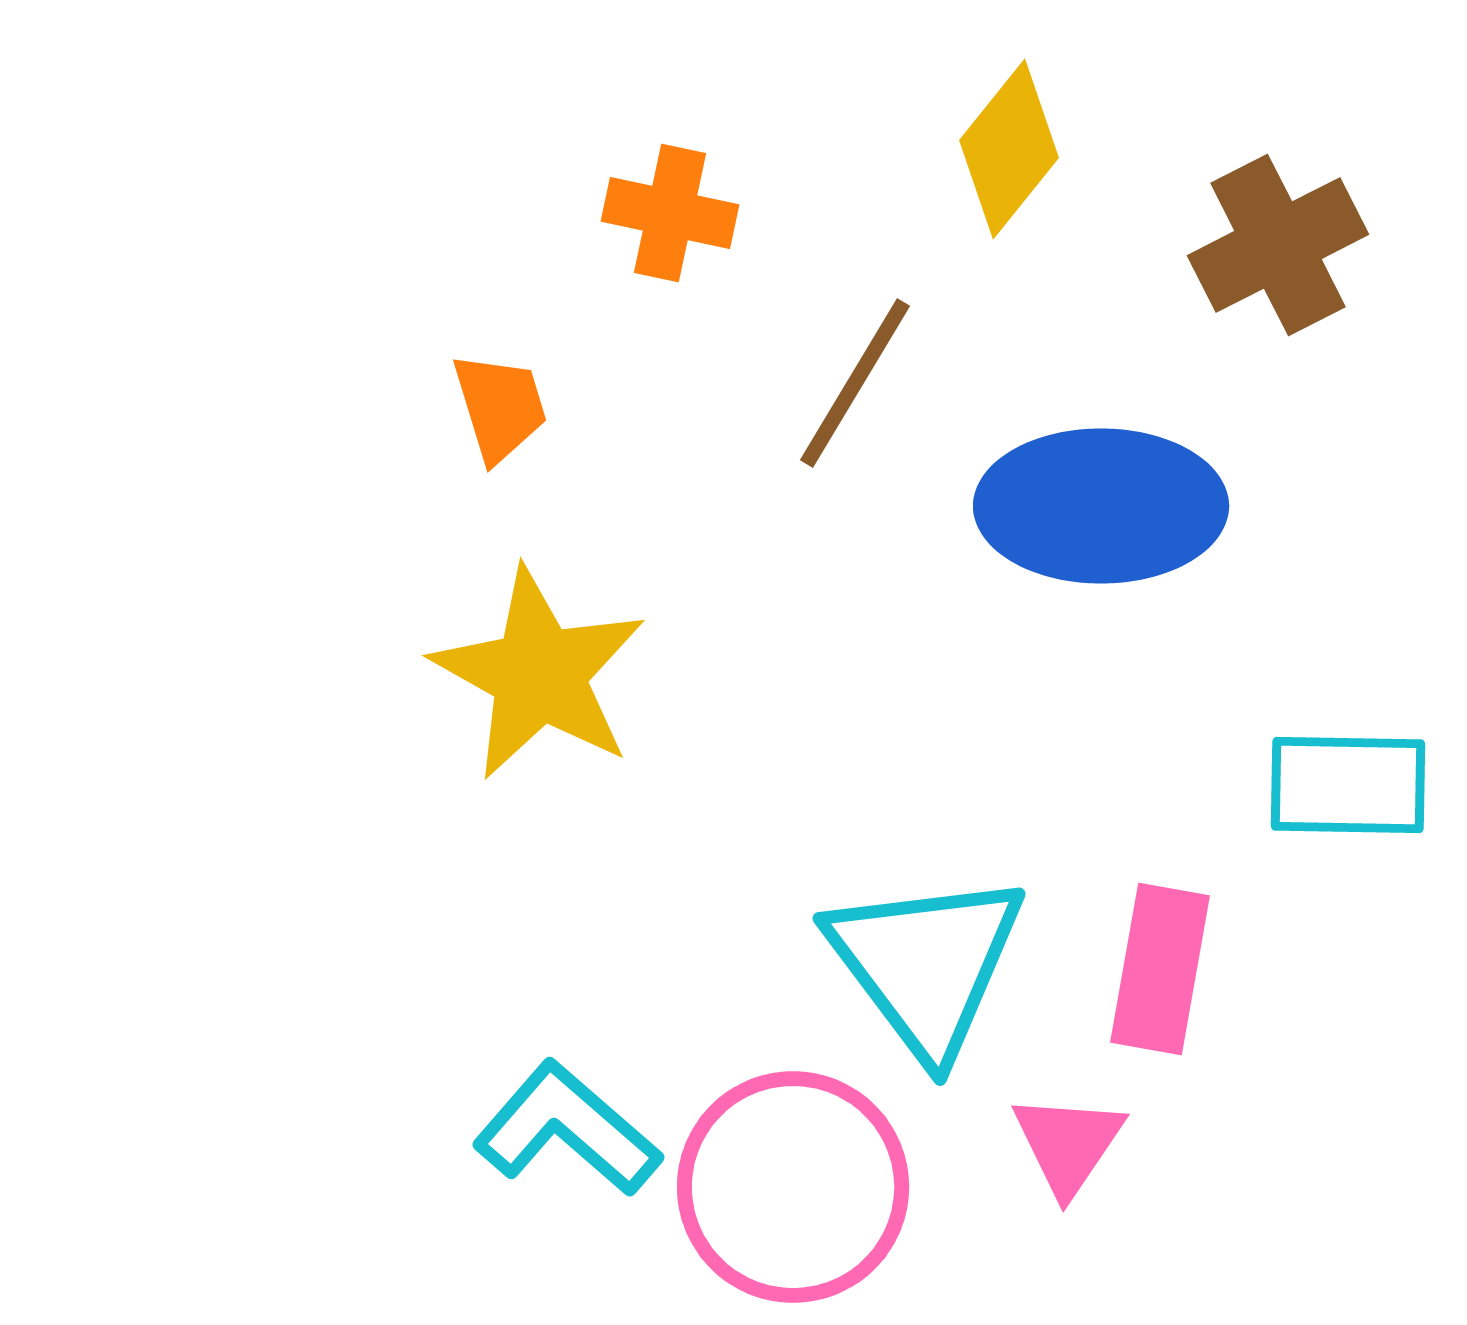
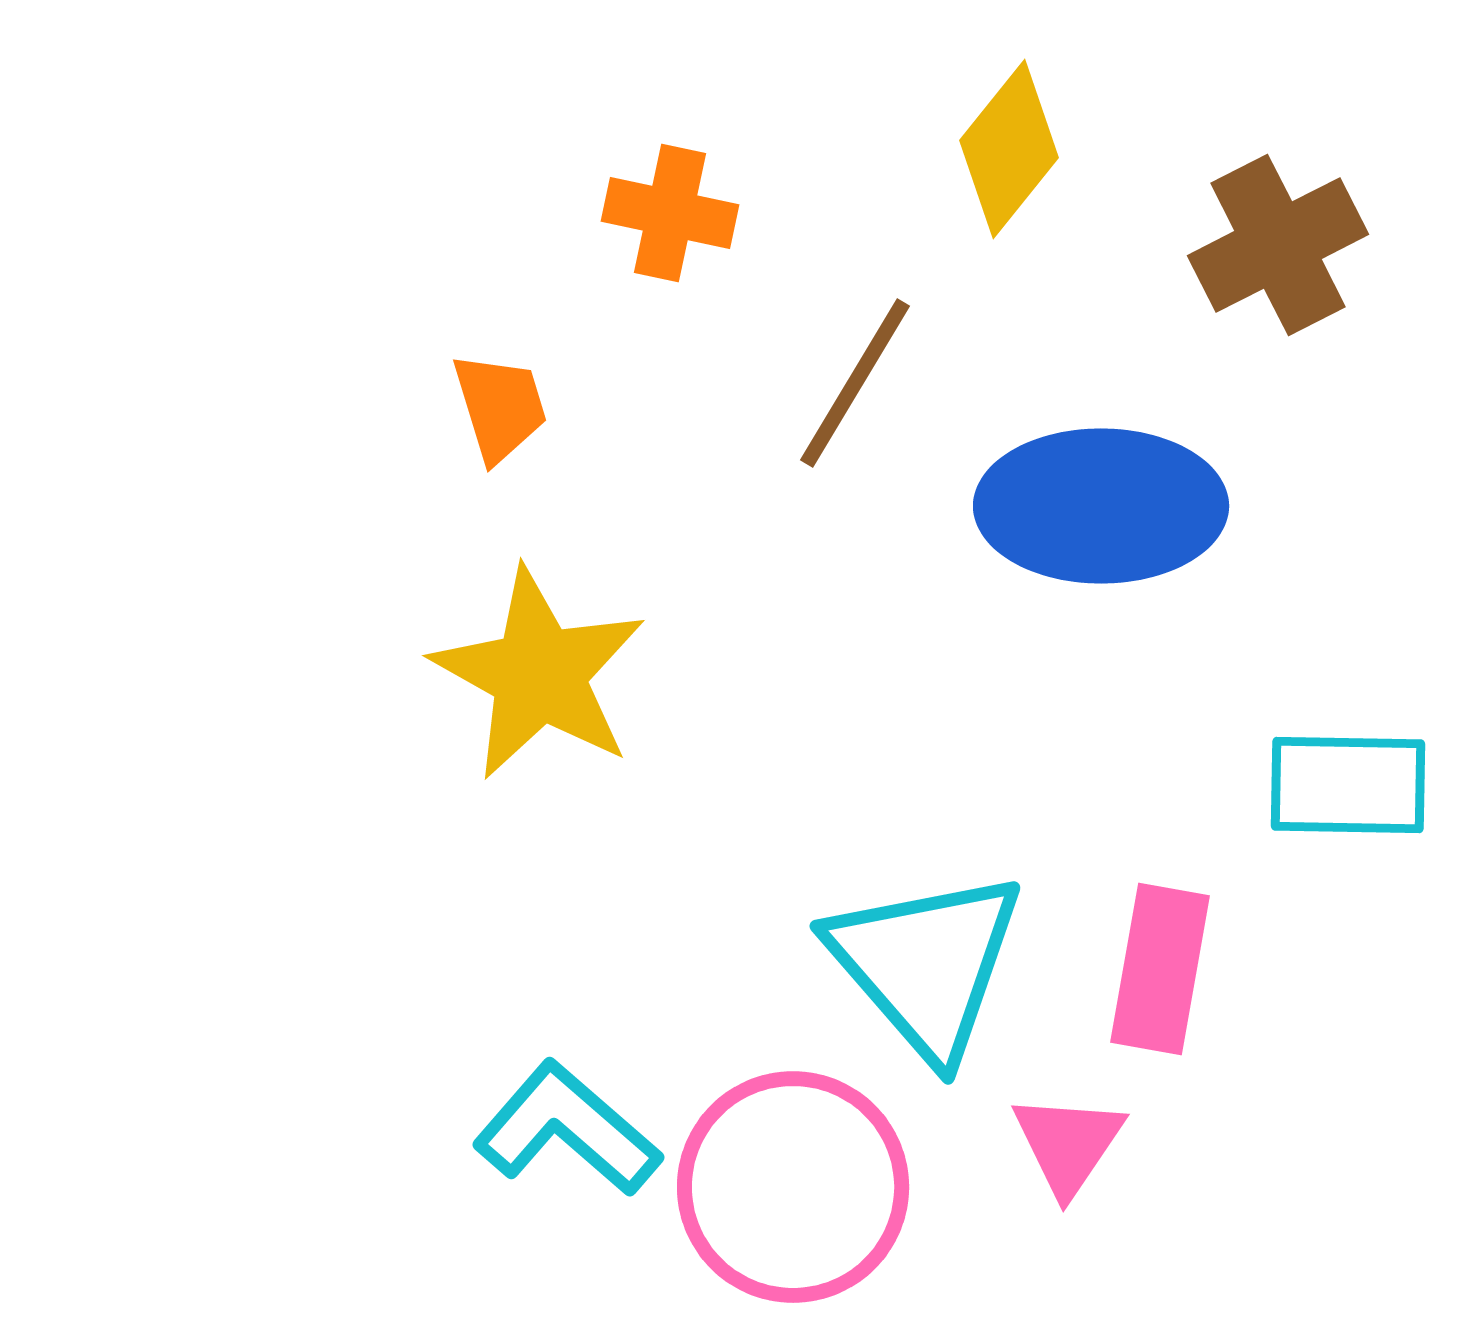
cyan triangle: rotated 4 degrees counterclockwise
